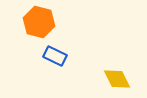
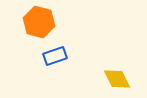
blue rectangle: rotated 45 degrees counterclockwise
